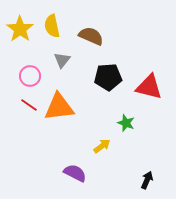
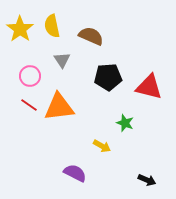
gray triangle: rotated 12 degrees counterclockwise
green star: moved 1 px left
yellow arrow: rotated 66 degrees clockwise
black arrow: rotated 90 degrees clockwise
